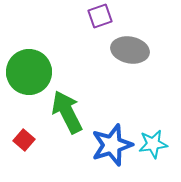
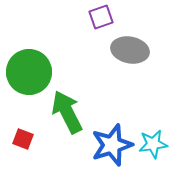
purple square: moved 1 px right, 1 px down
red square: moved 1 px left, 1 px up; rotated 20 degrees counterclockwise
